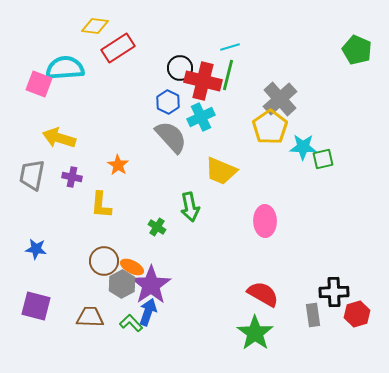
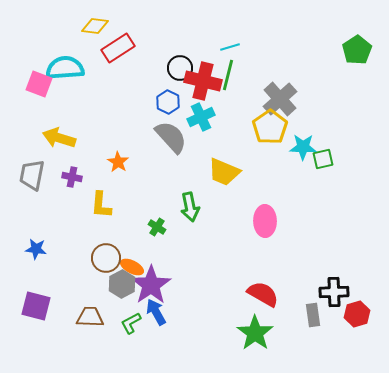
green pentagon: rotated 16 degrees clockwise
orange star: moved 3 px up
yellow trapezoid: moved 3 px right, 1 px down
brown circle: moved 2 px right, 3 px up
blue arrow: moved 8 px right; rotated 48 degrees counterclockwise
green L-shape: rotated 75 degrees counterclockwise
